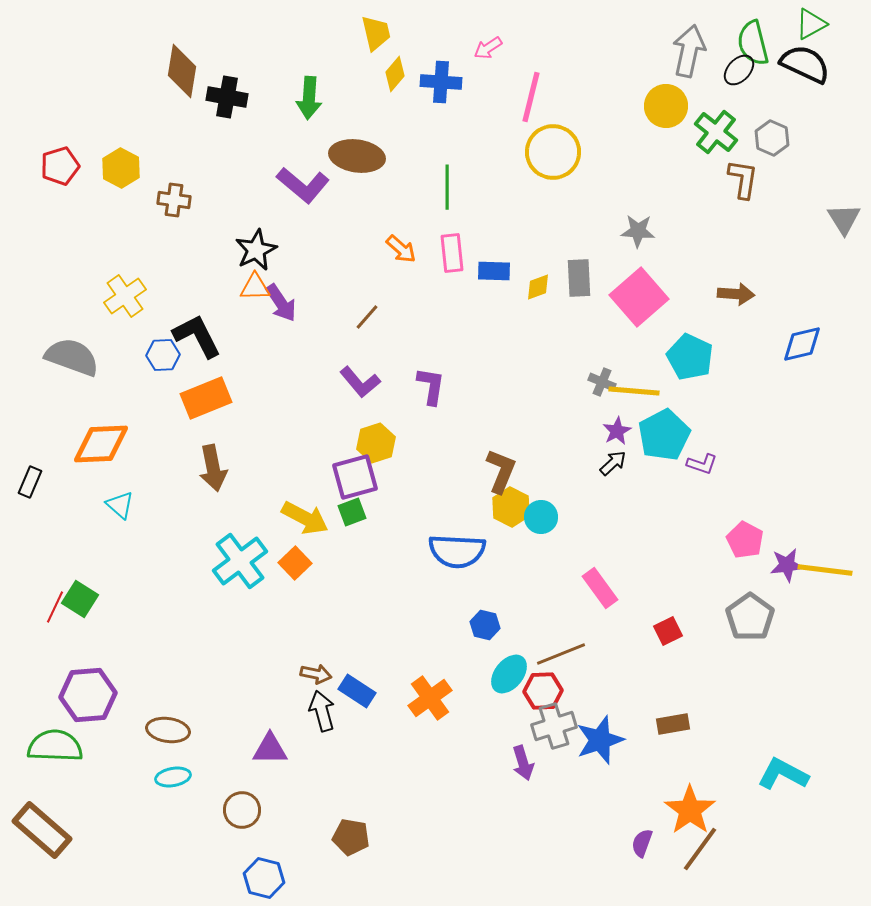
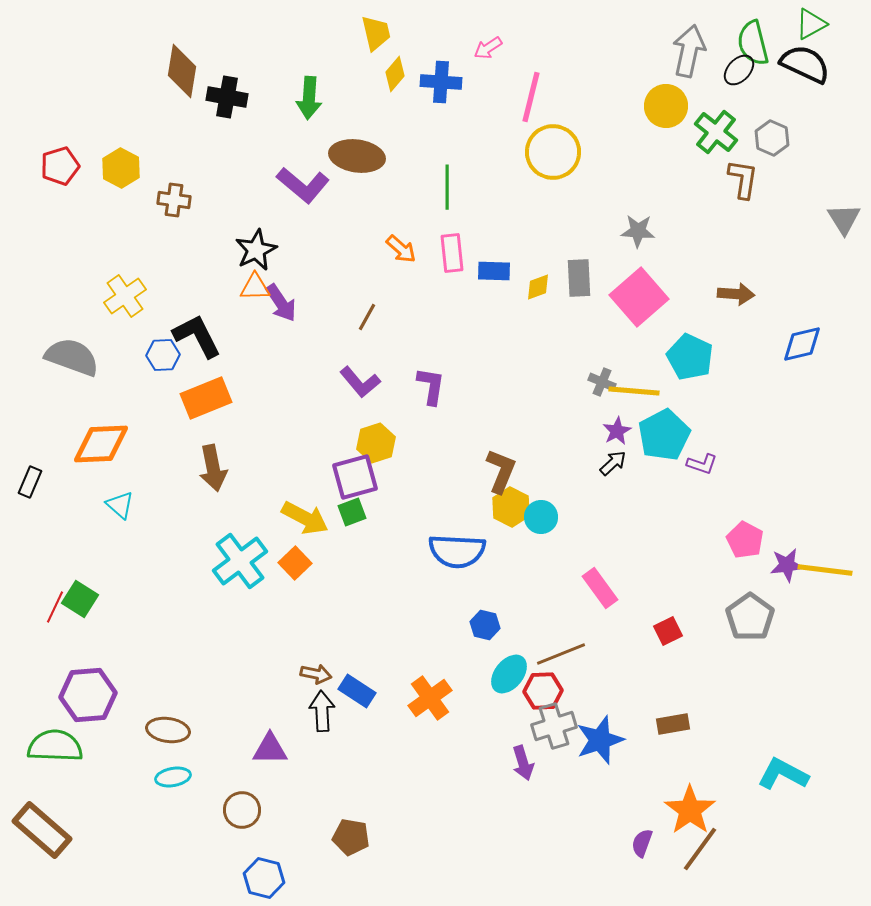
brown line at (367, 317): rotated 12 degrees counterclockwise
black arrow at (322, 711): rotated 12 degrees clockwise
